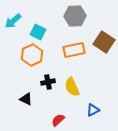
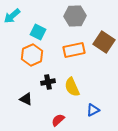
cyan arrow: moved 1 px left, 5 px up
